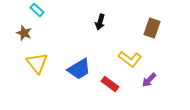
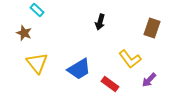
yellow L-shape: rotated 15 degrees clockwise
